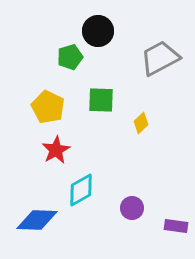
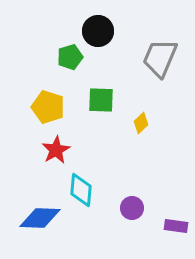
gray trapezoid: rotated 39 degrees counterclockwise
yellow pentagon: rotated 8 degrees counterclockwise
cyan diamond: rotated 56 degrees counterclockwise
blue diamond: moved 3 px right, 2 px up
